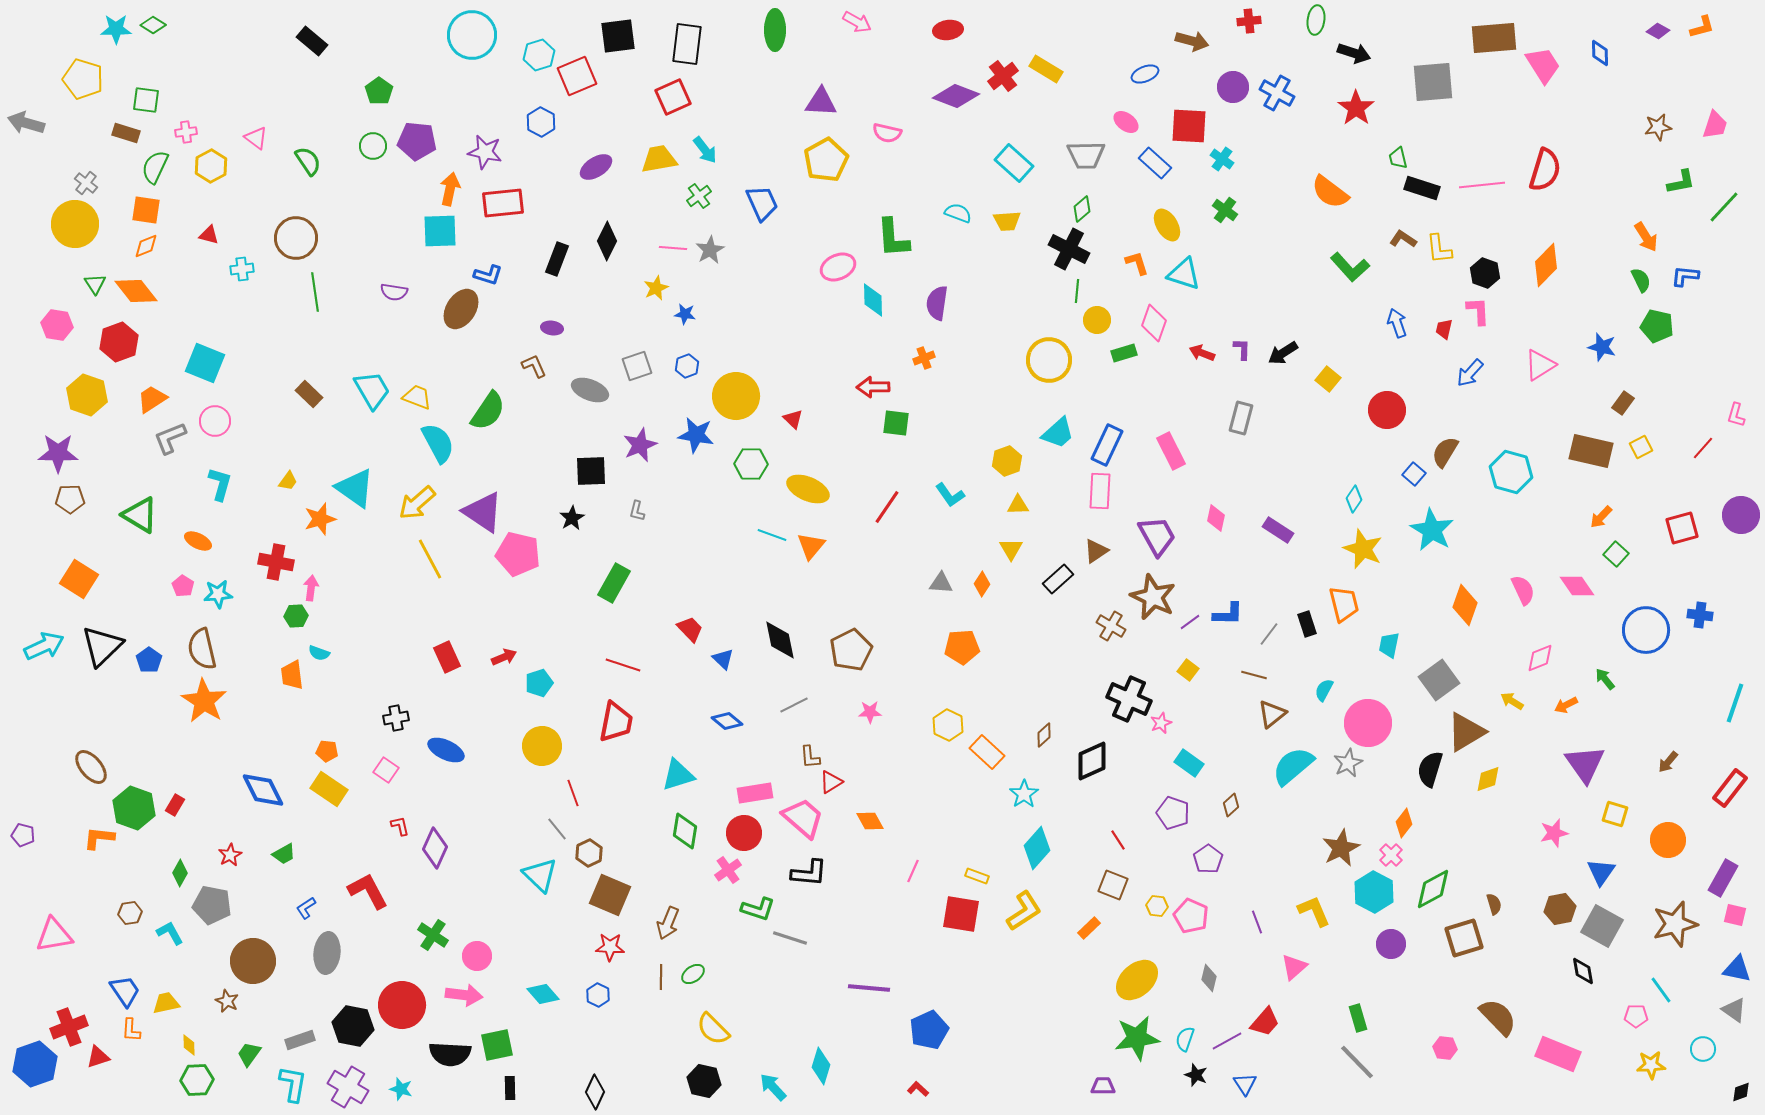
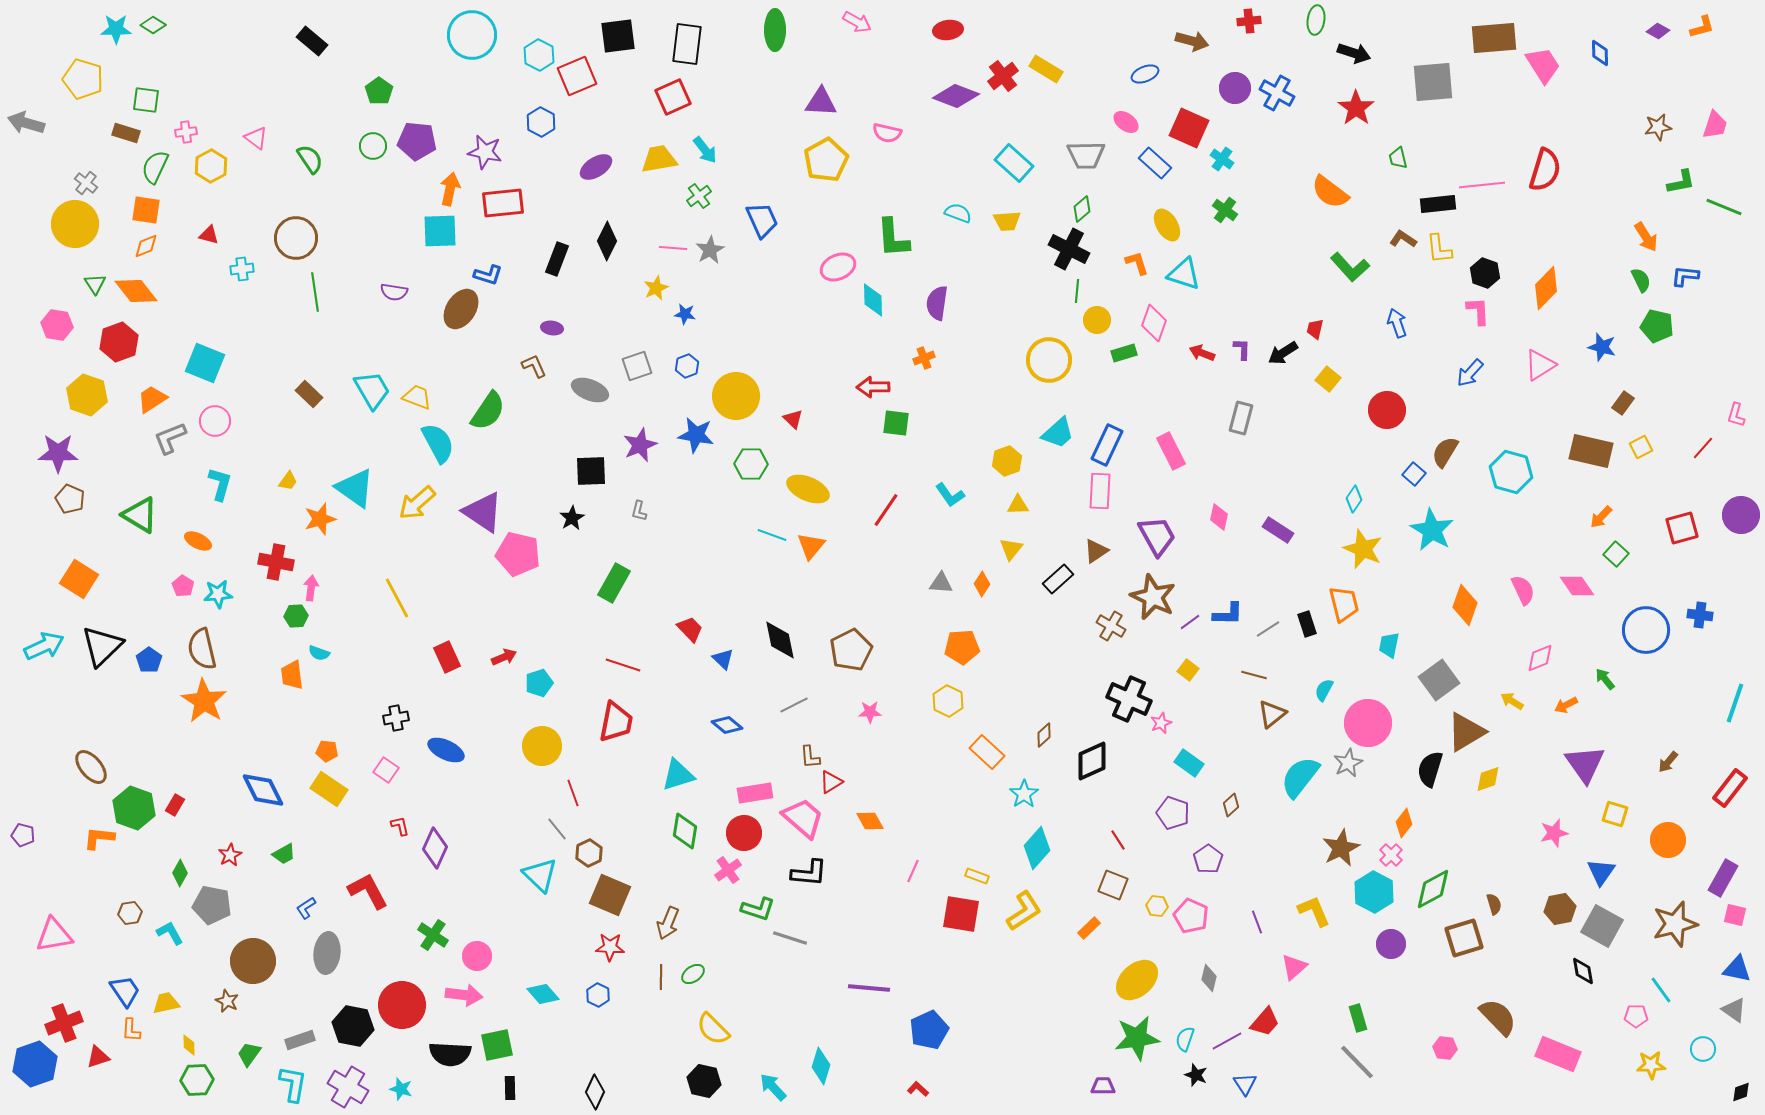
cyan hexagon at (539, 55): rotated 16 degrees counterclockwise
purple circle at (1233, 87): moved 2 px right, 1 px down
red square at (1189, 126): moved 2 px down; rotated 21 degrees clockwise
green semicircle at (308, 161): moved 2 px right, 2 px up
black rectangle at (1422, 188): moved 16 px right, 16 px down; rotated 24 degrees counterclockwise
blue trapezoid at (762, 203): moved 17 px down
green line at (1724, 207): rotated 69 degrees clockwise
orange diamond at (1546, 265): moved 23 px down
red trapezoid at (1444, 329): moved 129 px left
brown pentagon at (70, 499): rotated 24 degrees clockwise
red line at (887, 507): moved 1 px left, 3 px down
gray L-shape at (637, 511): moved 2 px right
pink diamond at (1216, 518): moved 3 px right, 1 px up
yellow triangle at (1011, 549): rotated 10 degrees clockwise
yellow line at (430, 559): moved 33 px left, 39 px down
gray line at (1269, 634): moved 1 px left, 5 px up; rotated 20 degrees clockwise
blue diamond at (727, 721): moved 4 px down
yellow hexagon at (948, 725): moved 24 px up
cyan semicircle at (1293, 766): moved 7 px right, 11 px down; rotated 12 degrees counterclockwise
red cross at (69, 1027): moved 5 px left, 4 px up
